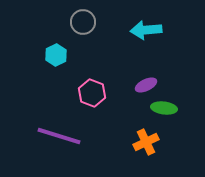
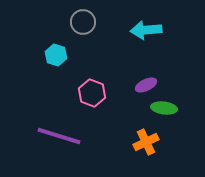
cyan hexagon: rotated 15 degrees counterclockwise
